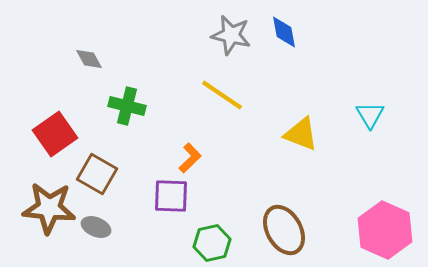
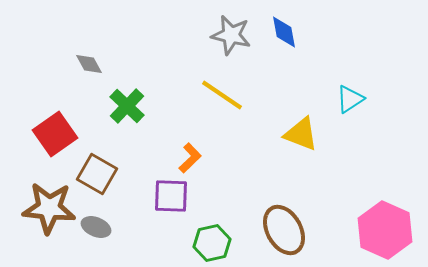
gray diamond: moved 5 px down
green cross: rotated 30 degrees clockwise
cyan triangle: moved 20 px left, 16 px up; rotated 28 degrees clockwise
